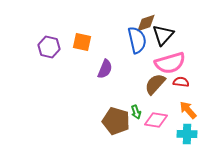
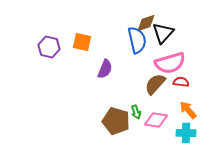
black triangle: moved 2 px up
cyan cross: moved 1 px left, 1 px up
